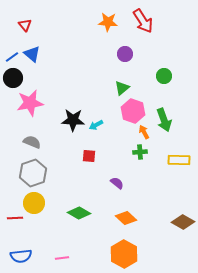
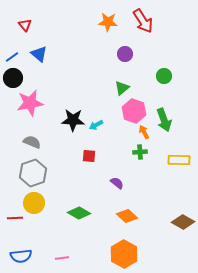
blue triangle: moved 7 px right
pink hexagon: moved 1 px right
orange diamond: moved 1 px right, 2 px up
